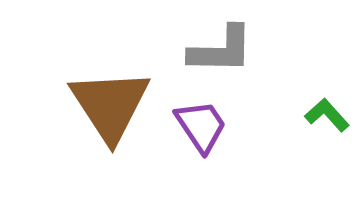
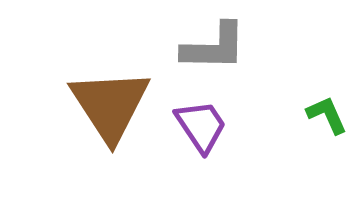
gray L-shape: moved 7 px left, 3 px up
green L-shape: rotated 18 degrees clockwise
